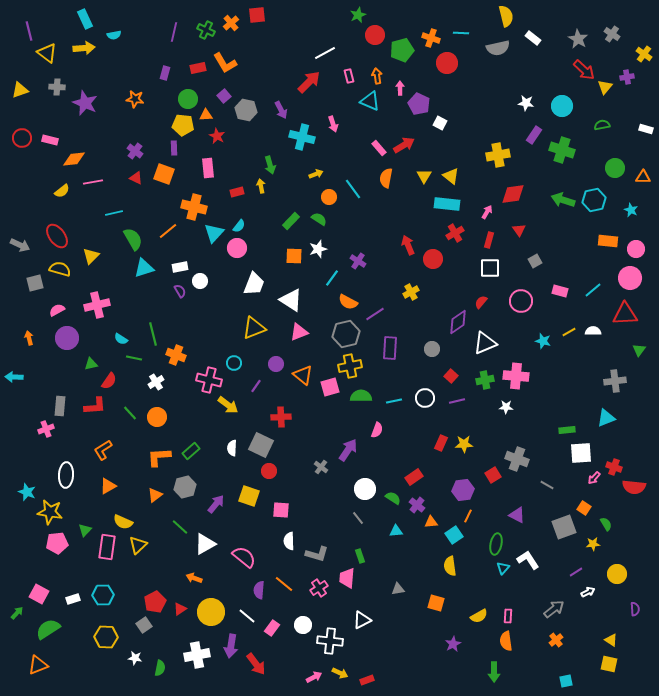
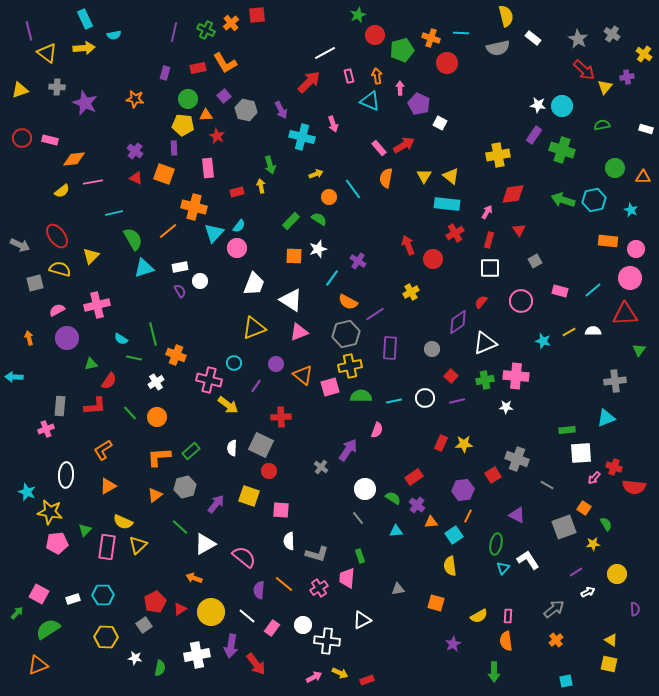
white star at (526, 103): moved 12 px right, 2 px down
white cross at (330, 641): moved 3 px left
